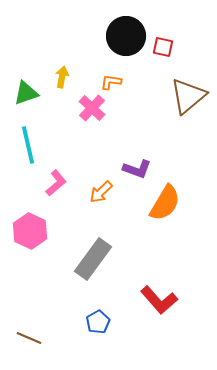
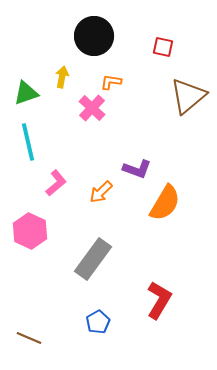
black circle: moved 32 px left
cyan line: moved 3 px up
red L-shape: rotated 108 degrees counterclockwise
